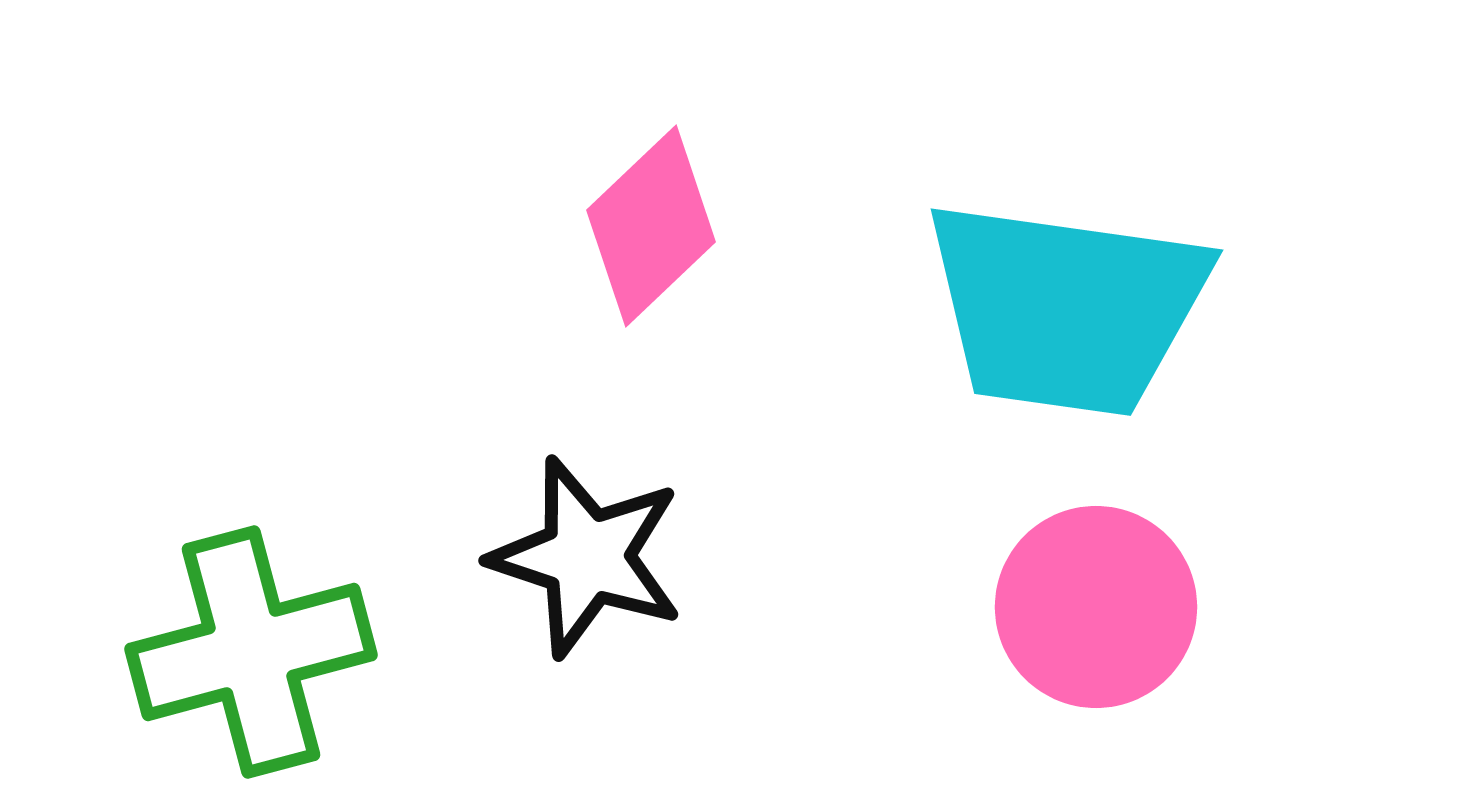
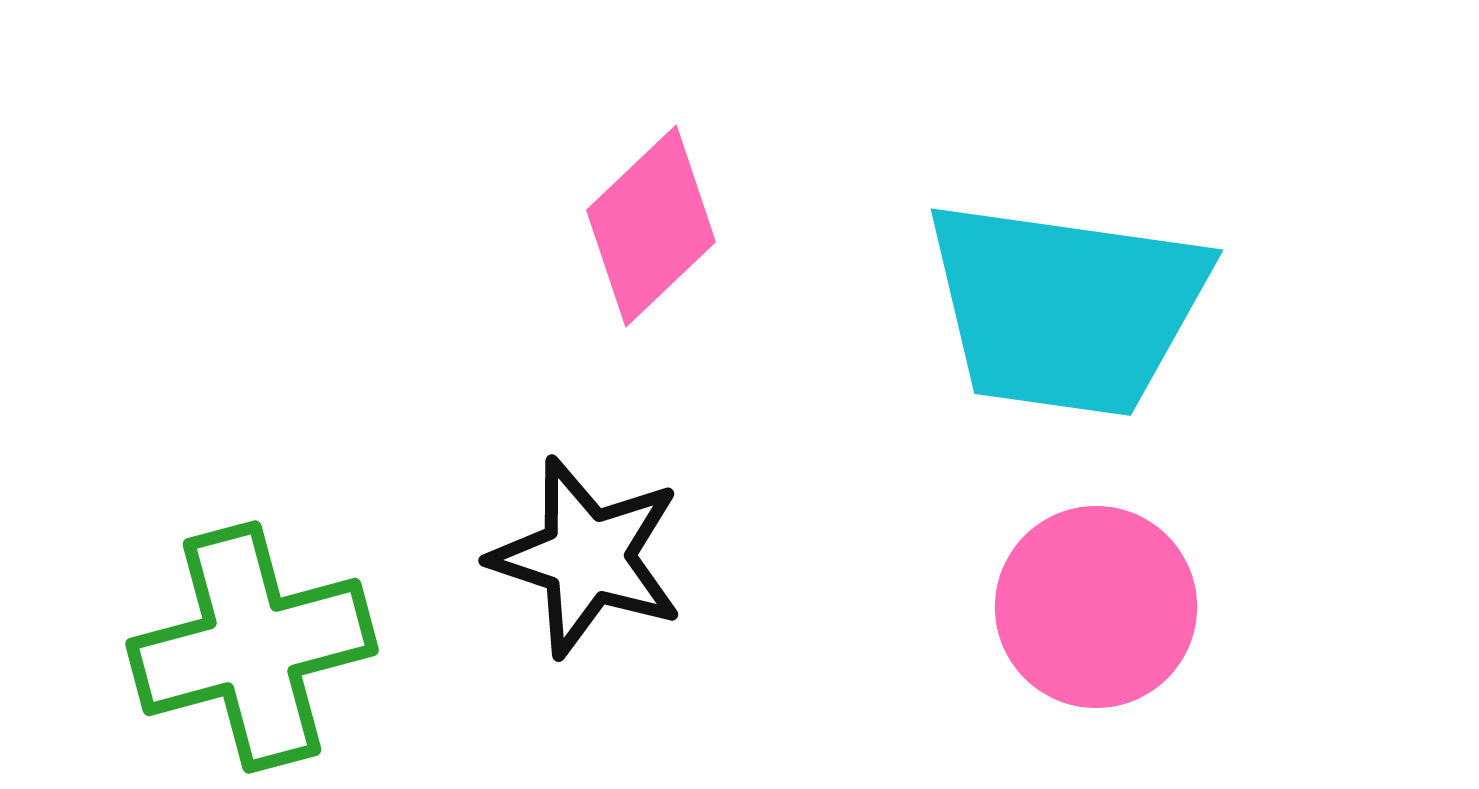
green cross: moved 1 px right, 5 px up
